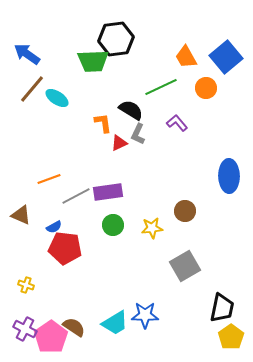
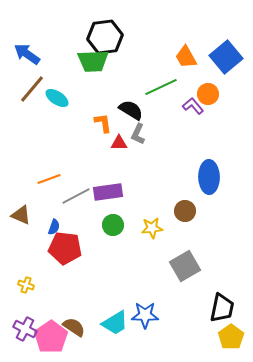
black hexagon: moved 11 px left, 2 px up
orange circle: moved 2 px right, 6 px down
purple L-shape: moved 16 px right, 17 px up
red triangle: rotated 24 degrees clockwise
blue ellipse: moved 20 px left, 1 px down
blue semicircle: rotated 42 degrees counterclockwise
